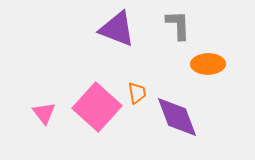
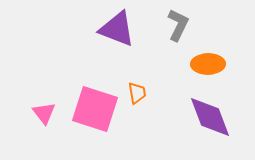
gray L-shape: rotated 28 degrees clockwise
pink square: moved 2 px left, 2 px down; rotated 24 degrees counterclockwise
purple diamond: moved 33 px right
